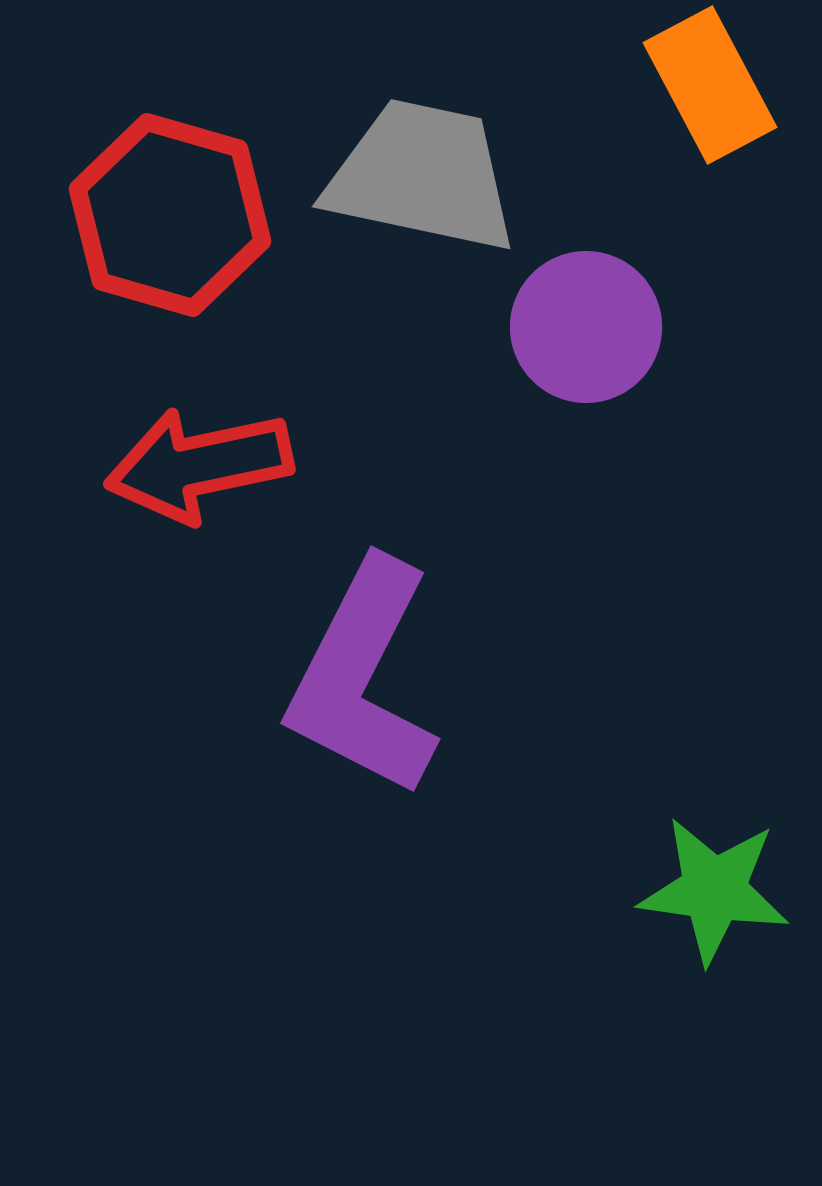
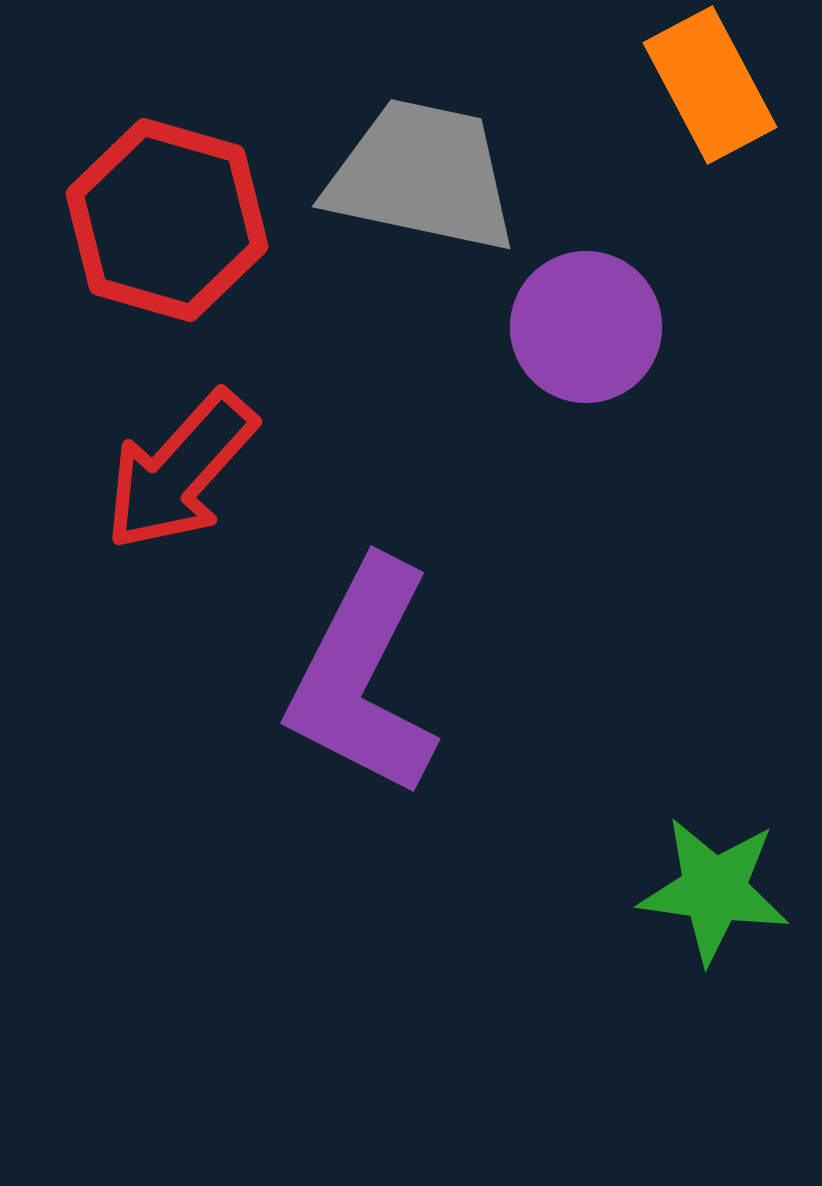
red hexagon: moved 3 px left, 5 px down
red arrow: moved 19 px left, 6 px down; rotated 36 degrees counterclockwise
